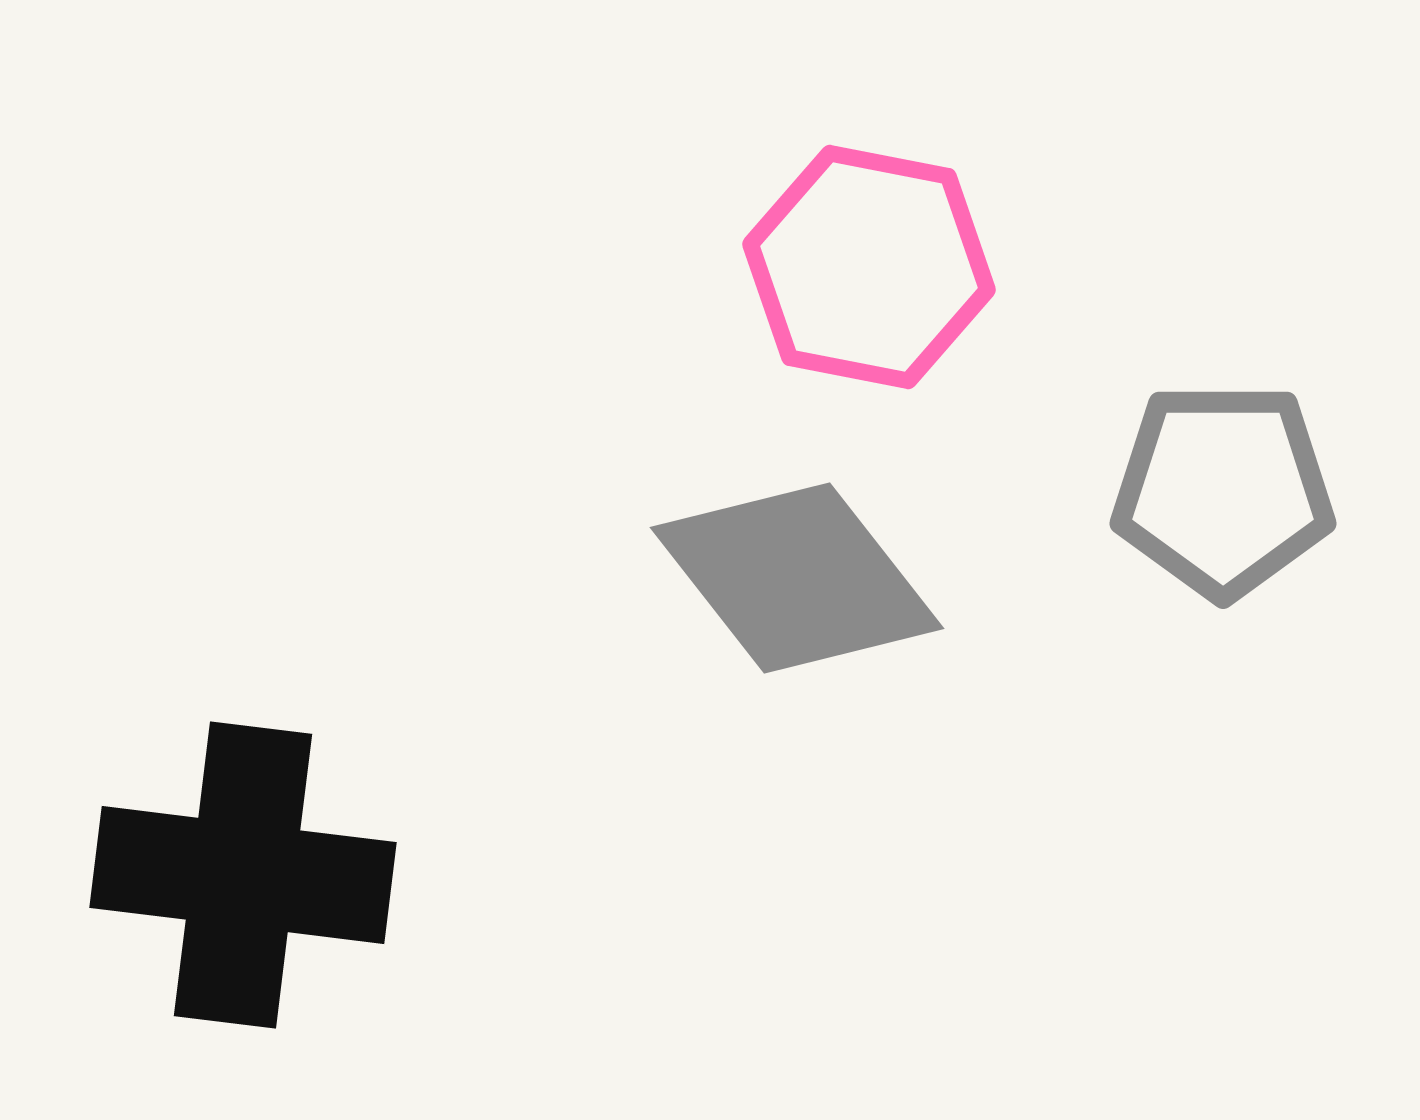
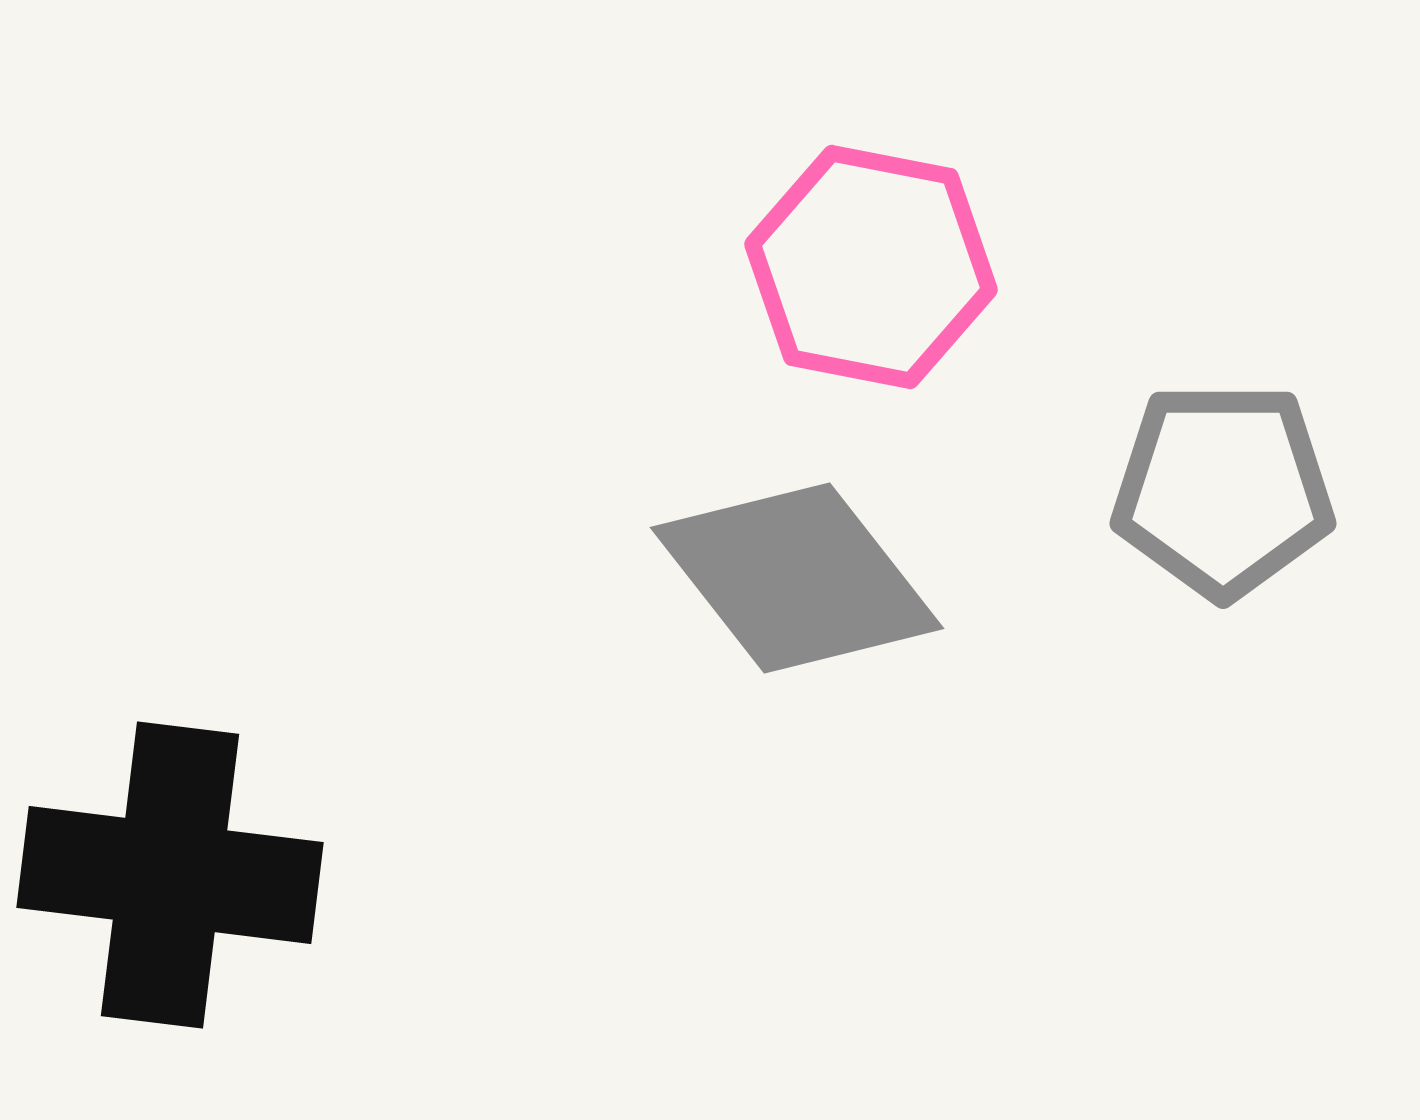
pink hexagon: moved 2 px right
black cross: moved 73 px left
